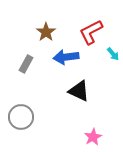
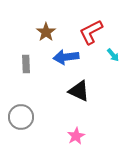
cyan arrow: moved 1 px down
gray rectangle: rotated 30 degrees counterclockwise
pink star: moved 17 px left, 1 px up
